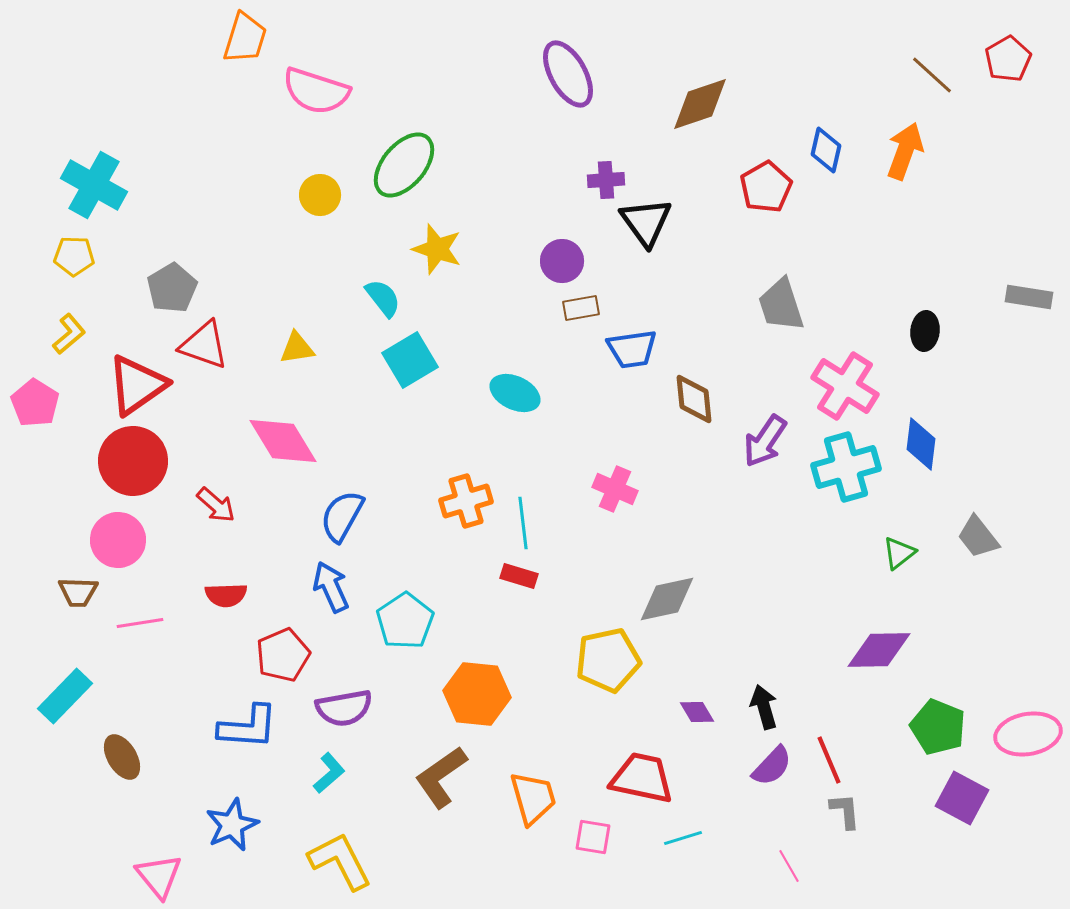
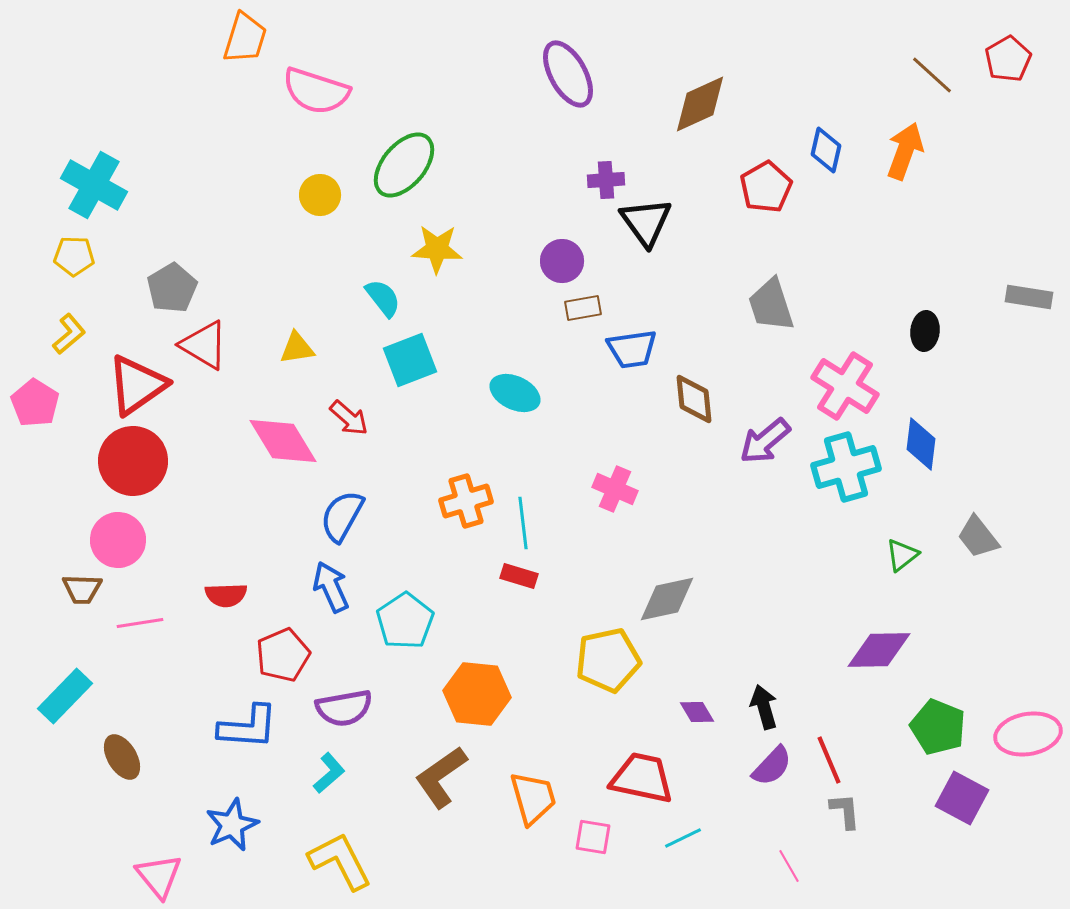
brown diamond at (700, 104): rotated 6 degrees counterclockwise
yellow star at (437, 249): rotated 15 degrees counterclockwise
gray trapezoid at (781, 305): moved 10 px left
brown rectangle at (581, 308): moved 2 px right
red triangle at (204, 345): rotated 12 degrees clockwise
cyan square at (410, 360): rotated 10 degrees clockwise
purple arrow at (765, 441): rotated 16 degrees clockwise
red arrow at (216, 505): moved 133 px right, 87 px up
green triangle at (899, 553): moved 3 px right, 2 px down
brown trapezoid at (78, 592): moved 4 px right, 3 px up
cyan line at (683, 838): rotated 9 degrees counterclockwise
